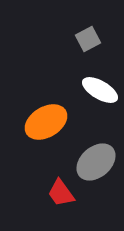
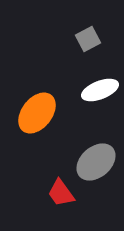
white ellipse: rotated 51 degrees counterclockwise
orange ellipse: moved 9 px left, 9 px up; rotated 21 degrees counterclockwise
